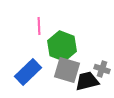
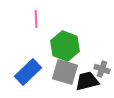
pink line: moved 3 px left, 7 px up
green hexagon: moved 3 px right
gray square: moved 2 px left, 2 px down
